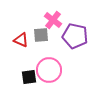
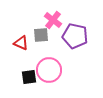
red triangle: moved 3 px down
